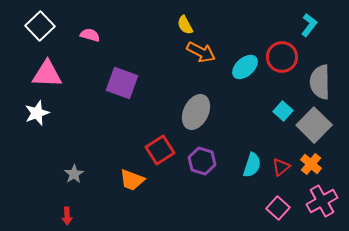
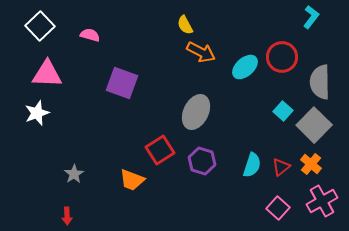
cyan L-shape: moved 2 px right, 8 px up
